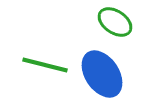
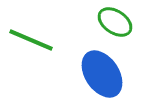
green line: moved 14 px left, 25 px up; rotated 9 degrees clockwise
